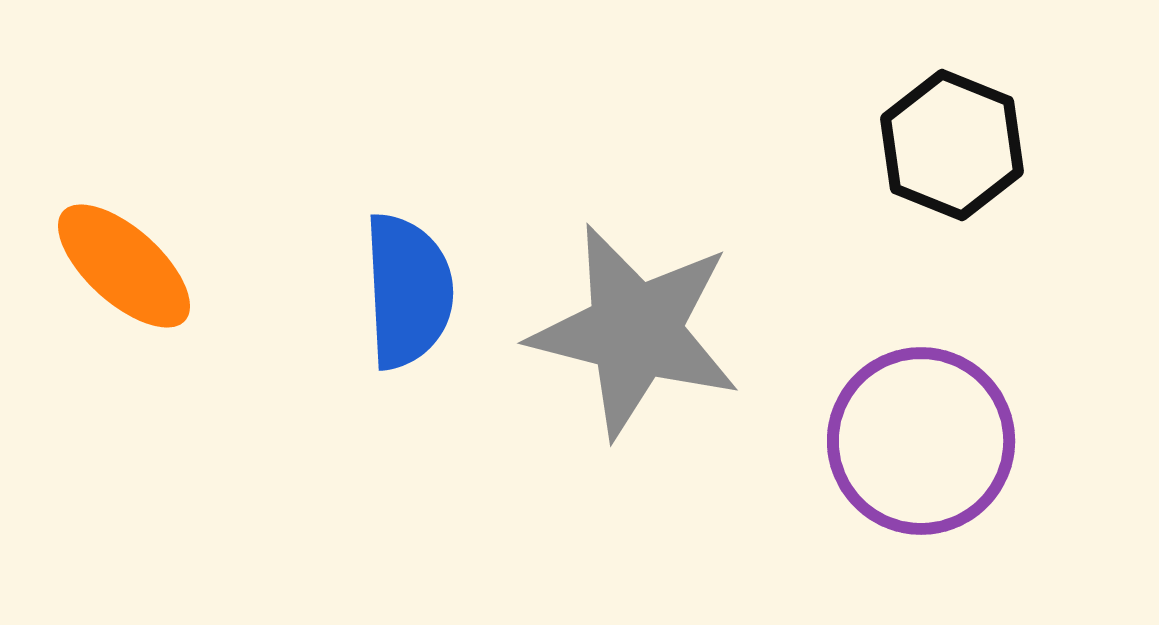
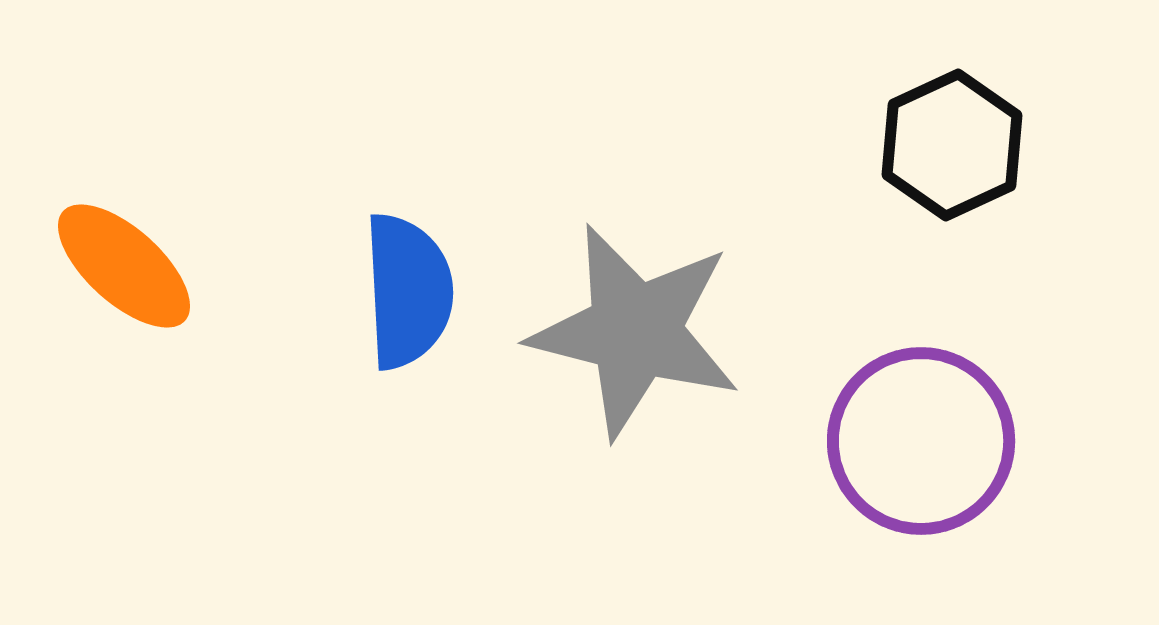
black hexagon: rotated 13 degrees clockwise
